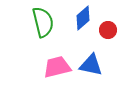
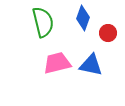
blue diamond: rotated 30 degrees counterclockwise
red circle: moved 3 px down
pink trapezoid: moved 4 px up
